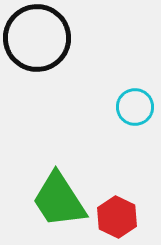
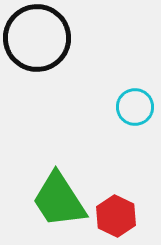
red hexagon: moved 1 px left, 1 px up
